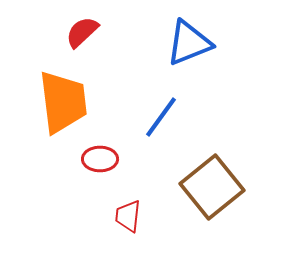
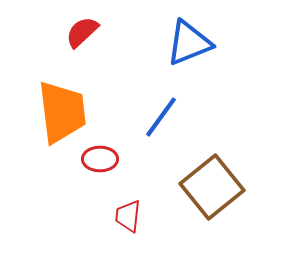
orange trapezoid: moved 1 px left, 10 px down
